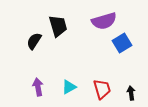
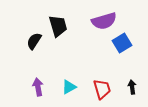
black arrow: moved 1 px right, 6 px up
